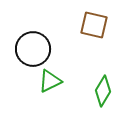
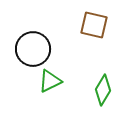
green diamond: moved 1 px up
